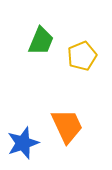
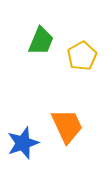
yellow pentagon: rotated 8 degrees counterclockwise
